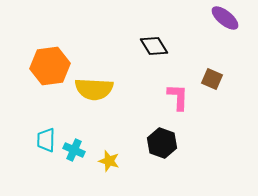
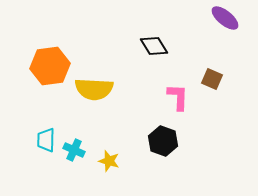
black hexagon: moved 1 px right, 2 px up
